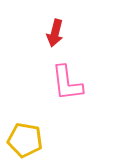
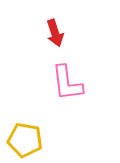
red arrow: rotated 32 degrees counterclockwise
